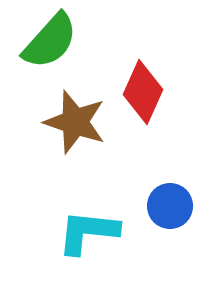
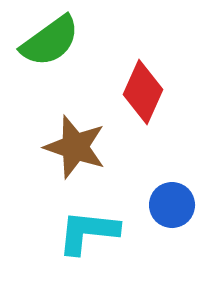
green semicircle: rotated 12 degrees clockwise
brown star: moved 25 px down
blue circle: moved 2 px right, 1 px up
